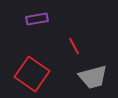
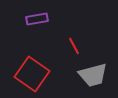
gray trapezoid: moved 2 px up
